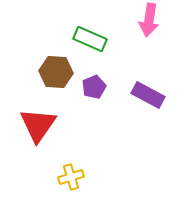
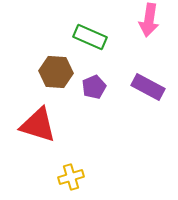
green rectangle: moved 2 px up
purple rectangle: moved 8 px up
red triangle: rotated 48 degrees counterclockwise
